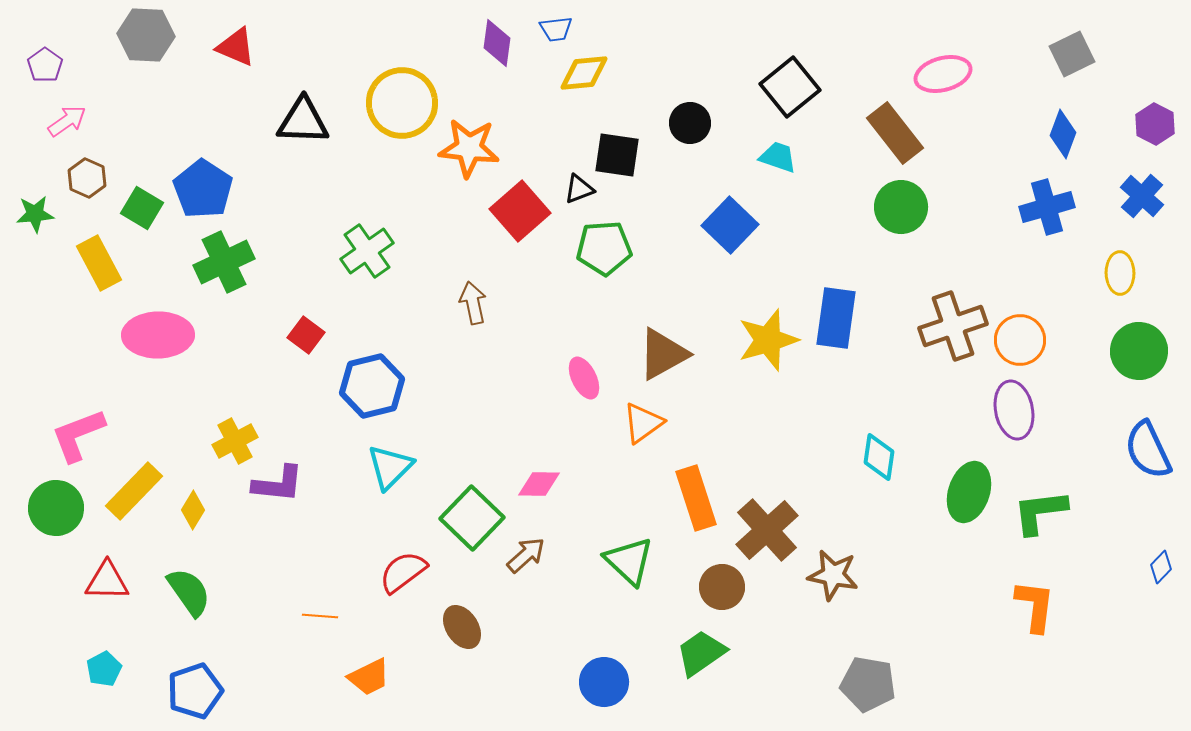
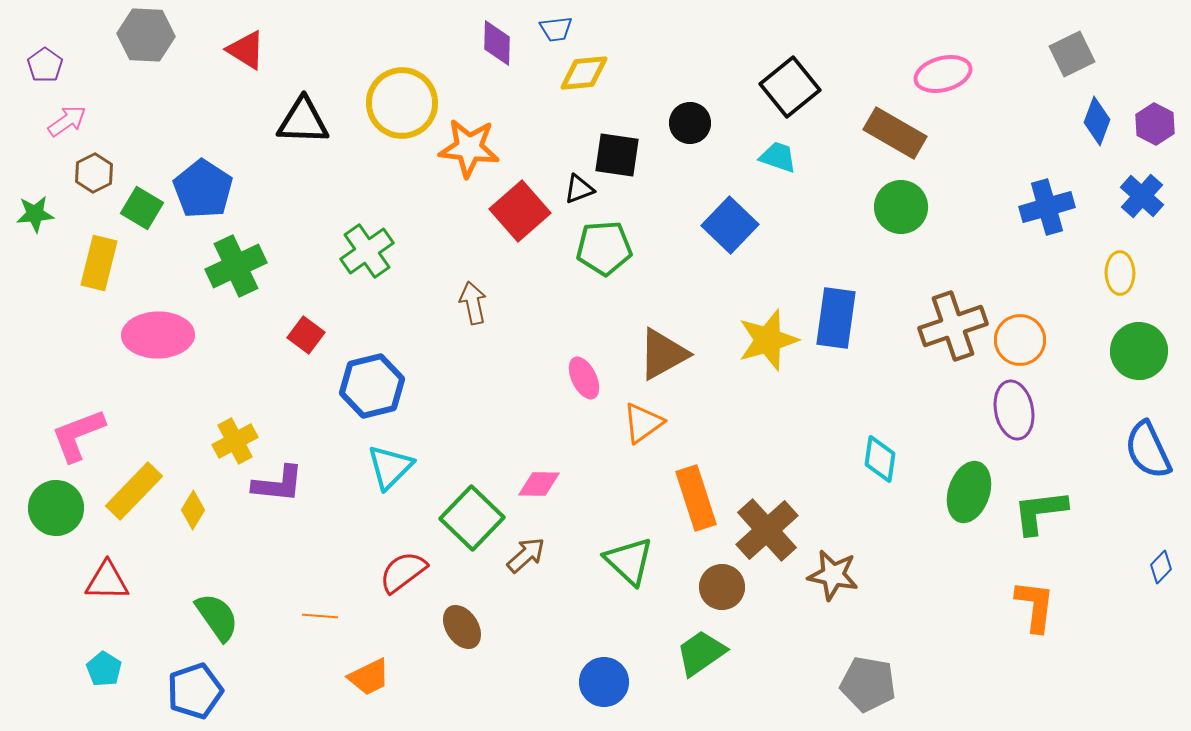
purple diamond at (497, 43): rotated 6 degrees counterclockwise
red triangle at (236, 47): moved 10 px right, 3 px down; rotated 9 degrees clockwise
brown rectangle at (895, 133): rotated 22 degrees counterclockwise
blue diamond at (1063, 134): moved 34 px right, 13 px up
brown hexagon at (87, 178): moved 7 px right, 5 px up; rotated 9 degrees clockwise
green cross at (224, 262): moved 12 px right, 4 px down
yellow rectangle at (99, 263): rotated 42 degrees clockwise
cyan diamond at (879, 457): moved 1 px right, 2 px down
green semicircle at (189, 592): moved 28 px right, 25 px down
cyan pentagon at (104, 669): rotated 12 degrees counterclockwise
